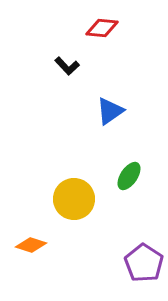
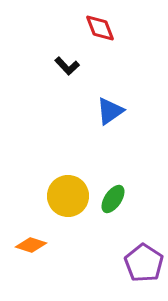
red diamond: moved 2 px left; rotated 64 degrees clockwise
green ellipse: moved 16 px left, 23 px down
yellow circle: moved 6 px left, 3 px up
